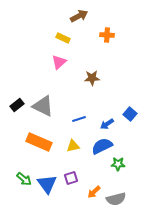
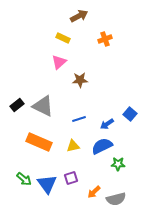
orange cross: moved 2 px left, 4 px down; rotated 24 degrees counterclockwise
brown star: moved 12 px left, 2 px down
